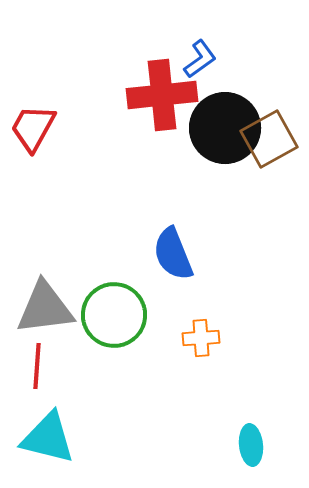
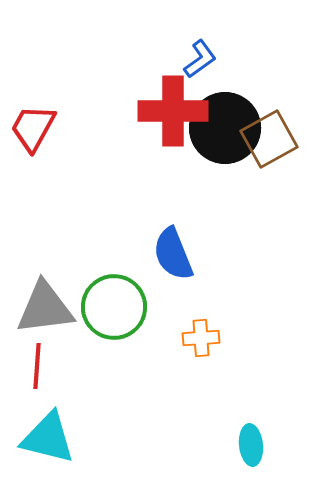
red cross: moved 11 px right, 16 px down; rotated 6 degrees clockwise
green circle: moved 8 px up
